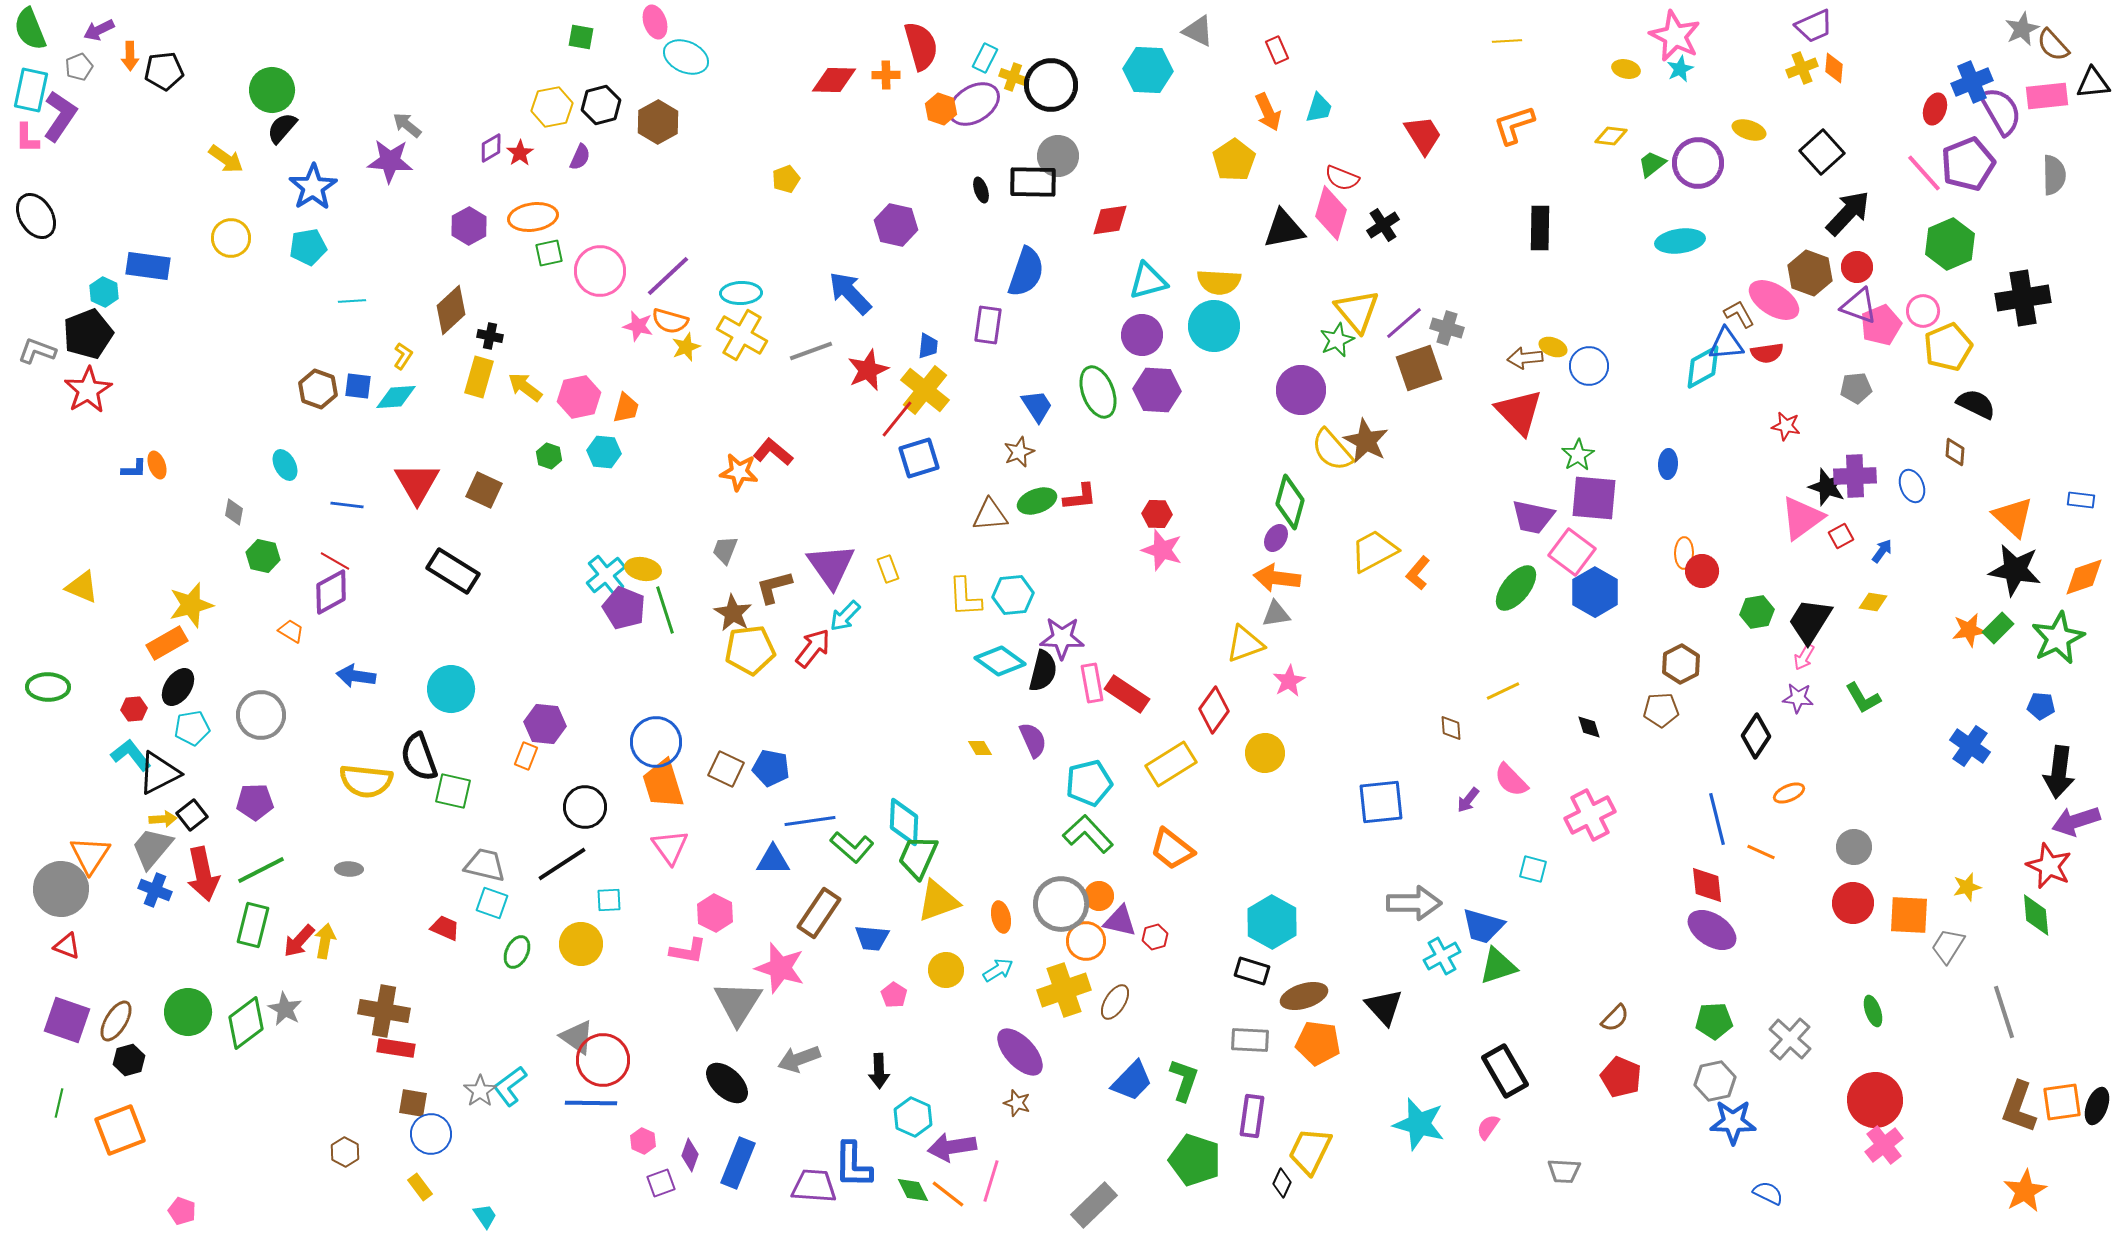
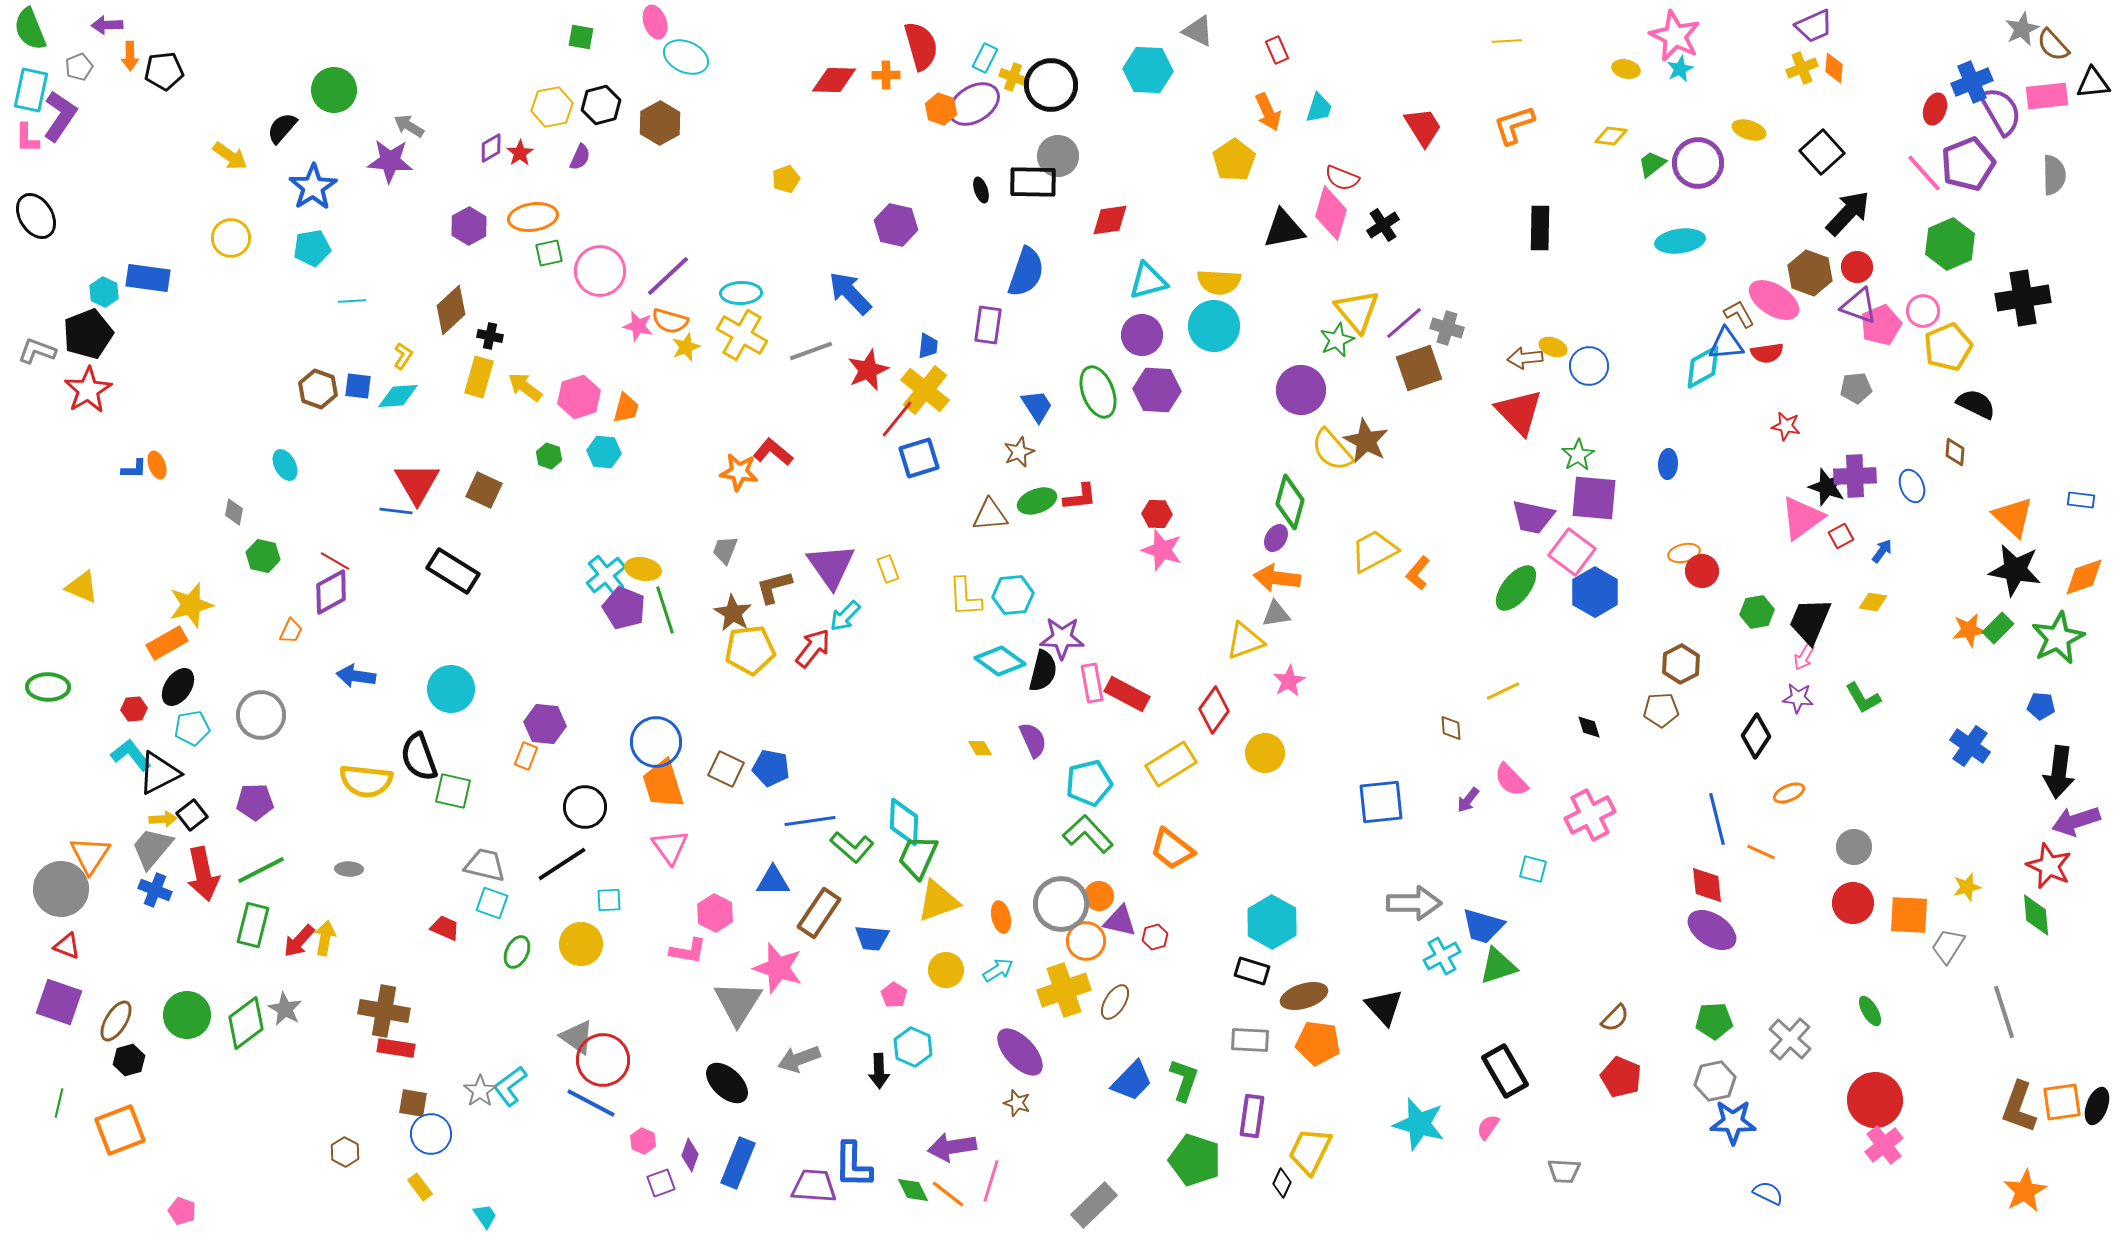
purple arrow at (99, 30): moved 8 px right, 5 px up; rotated 24 degrees clockwise
green circle at (272, 90): moved 62 px right
brown hexagon at (658, 122): moved 2 px right, 1 px down
gray arrow at (407, 125): moved 2 px right, 1 px down; rotated 8 degrees counterclockwise
red trapezoid at (1423, 135): moved 8 px up
yellow arrow at (226, 159): moved 4 px right, 3 px up
cyan pentagon at (308, 247): moved 4 px right, 1 px down
blue rectangle at (148, 266): moved 12 px down
cyan diamond at (396, 397): moved 2 px right, 1 px up
pink hexagon at (579, 397): rotated 6 degrees counterclockwise
blue line at (347, 505): moved 49 px right, 6 px down
orange ellipse at (1684, 553): rotated 76 degrees clockwise
black trapezoid at (1810, 621): rotated 9 degrees counterclockwise
orange trapezoid at (291, 631): rotated 84 degrees clockwise
yellow triangle at (1245, 644): moved 3 px up
red rectangle at (1127, 694): rotated 6 degrees counterclockwise
blue triangle at (773, 860): moved 21 px down
yellow arrow at (325, 941): moved 3 px up
pink star at (780, 968): moved 2 px left
green ellipse at (1873, 1011): moved 3 px left; rotated 12 degrees counterclockwise
green circle at (188, 1012): moved 1 px left, 3 px down
purple square at (67, 1020): moved 8 px left, 18 px up
blue line at (591, 1103): rotated 27 degrees clockwise
cyan hexagon at (913, 1117): moved 70 px up
